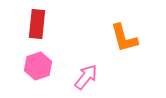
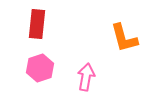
pink hexagon: moved 2 px right, 2 px down
pink arrow: rotated 28 degrees counterclockwise
